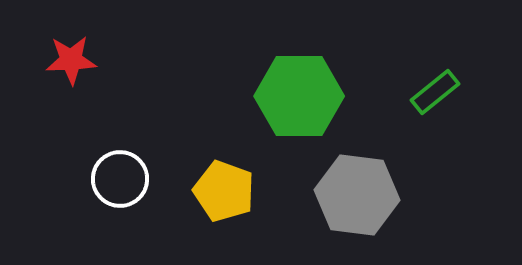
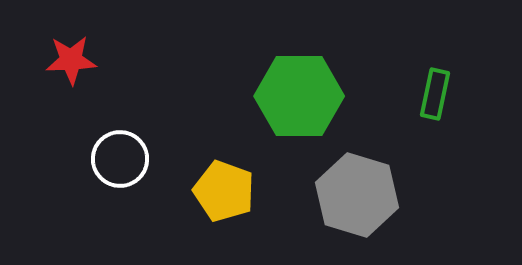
green rectangle: moved 2 px down; rotated 39 degrees counterclockwise
white circle: moved 20 px up
gray hexagon: rotated 10 degrees clockwise
